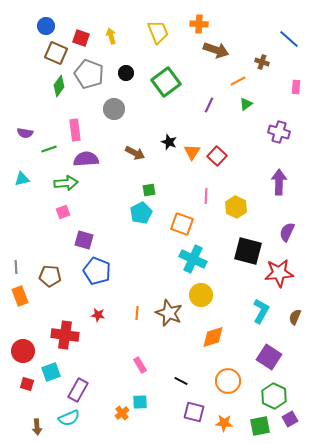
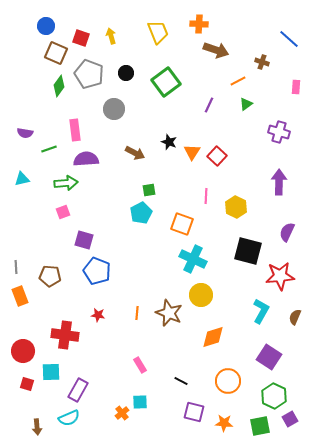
red star at (279, 273): moved 1 px right, 3 px down
cyan square at (51, 372): rotated 18 degrees clockwise
